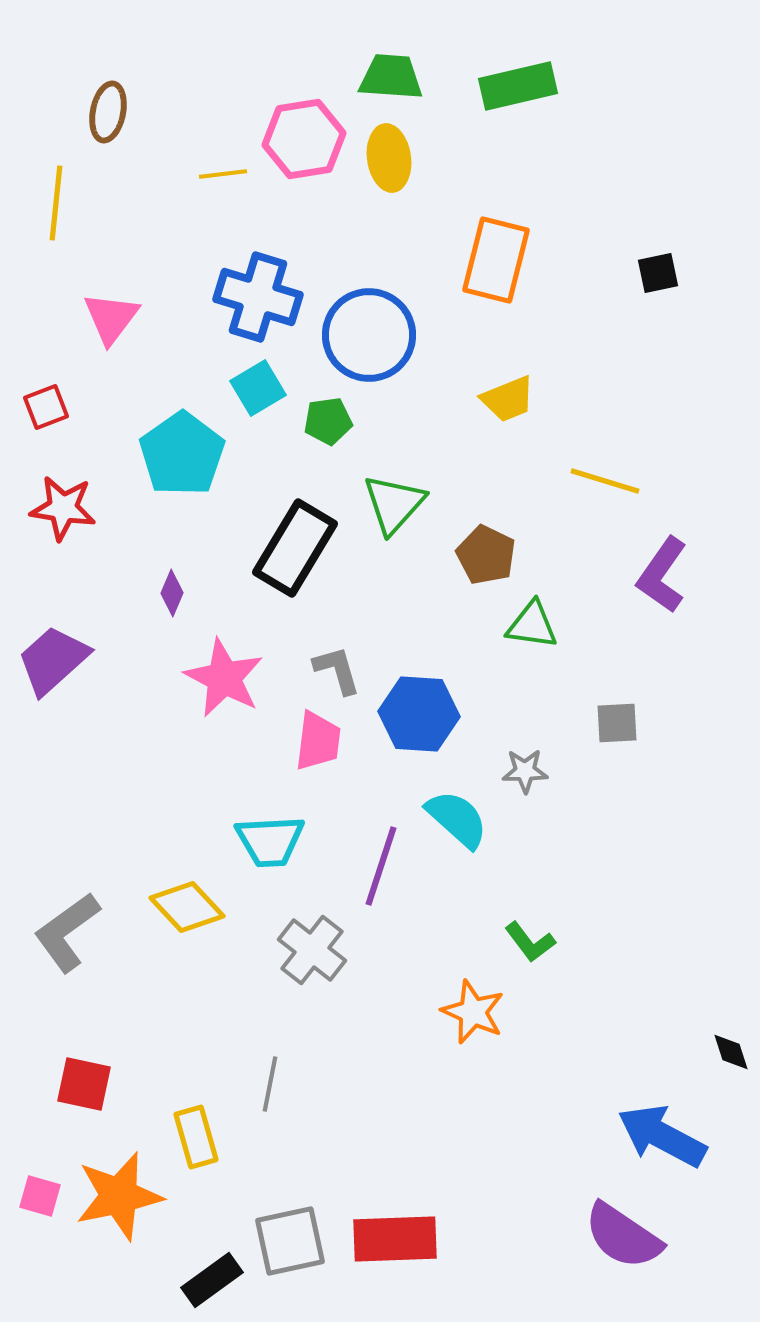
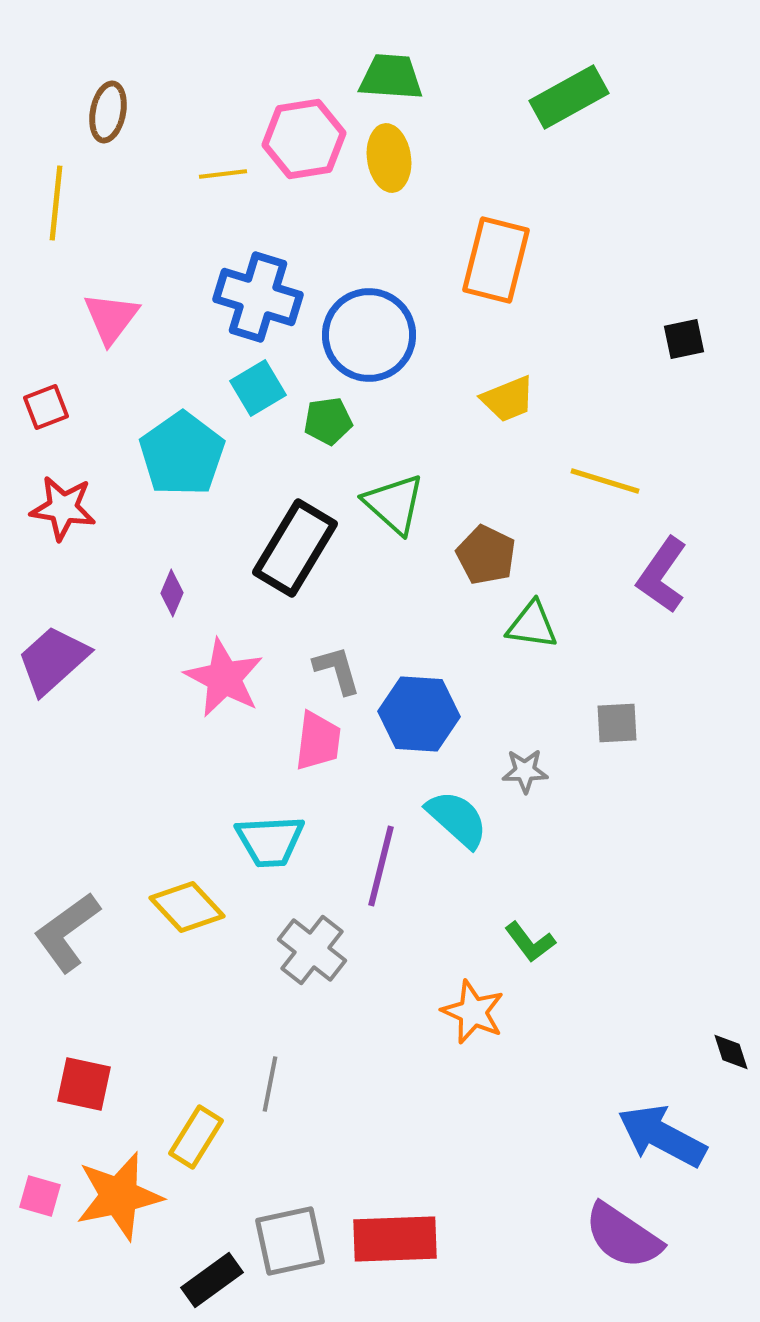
green rectangle at (518, 86): moved 51 px right, 11 px down; rotated 16 degrees counterclockwise
black square at (658, 273): moved 26 px right, 66 px down
green triangle at (394, 504): rotated 30 degrees counterclockwise
purple line at (381, 866): rotated 4 degrees counterclockwise
yellow rectangle at (196, 1137): rotated 48 degrees clockwise
